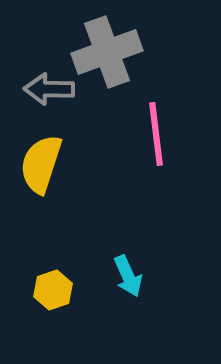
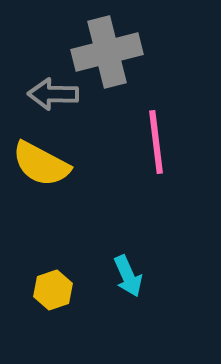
gray cross: rotated 6 degrees clockwise
gray arrow: moved 4 px right, 5 px down
pink line: moved 8 px down
yellow semicircle: rotated 80 degrees counterclockwise
